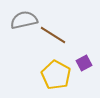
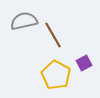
gray semicircle: moved 1 px down
brown line: rotated 28 degrees clockwise
